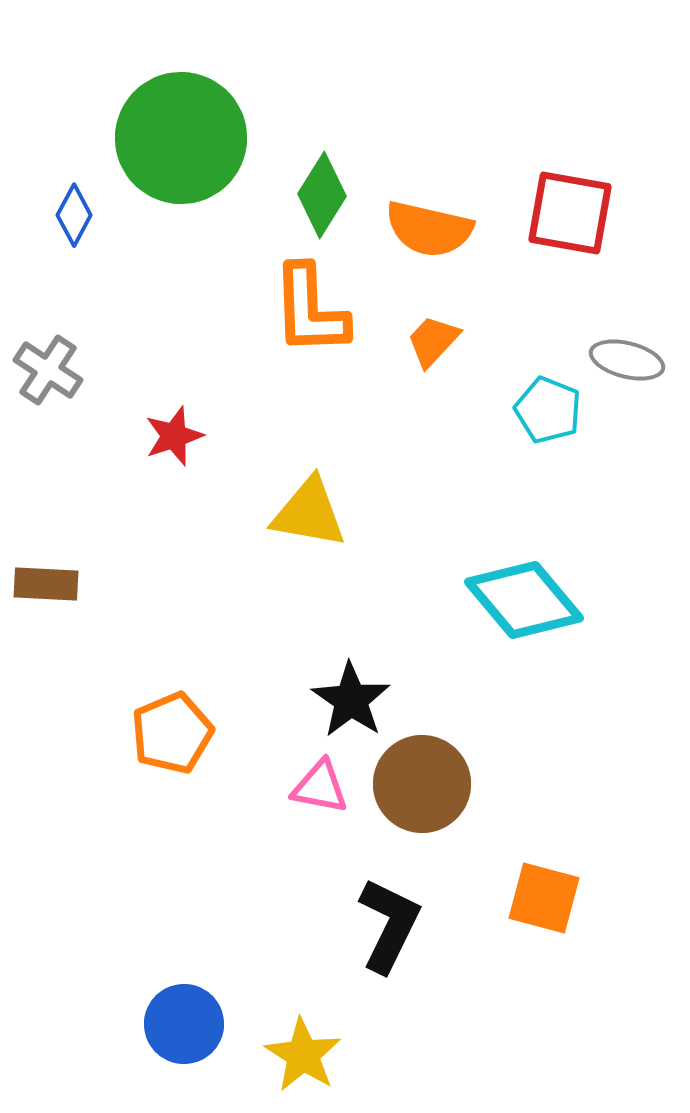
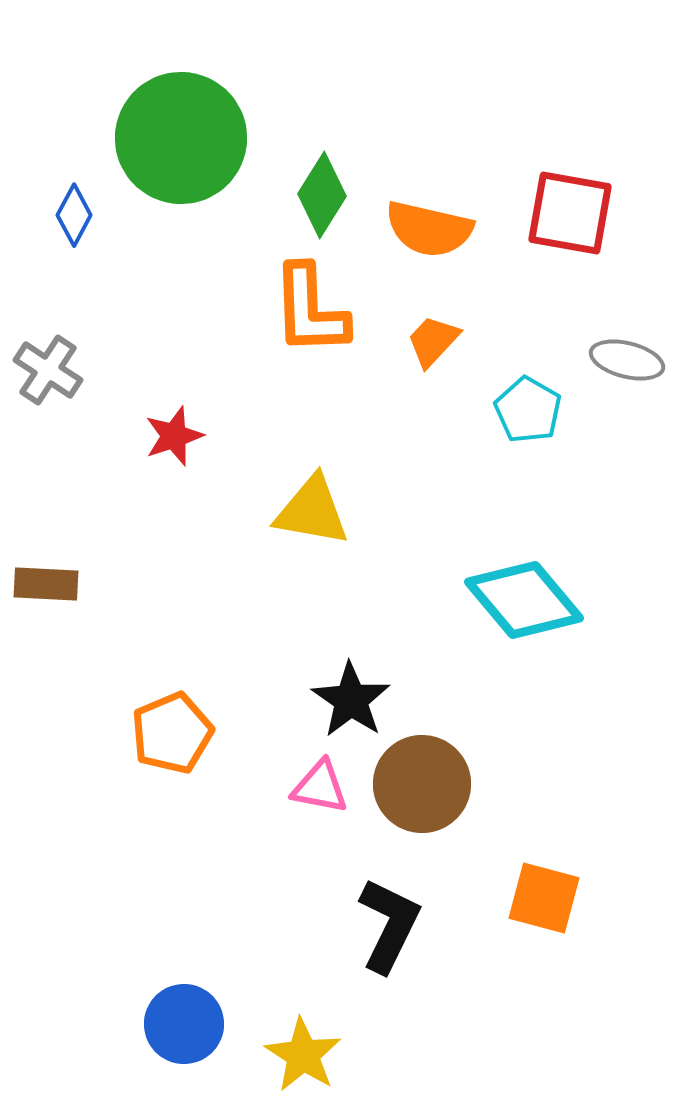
cyan pentagon: moved 20 px left; rotated 8 degrees clockwise
yellow triangle: moved 3 px right, 2 px up
